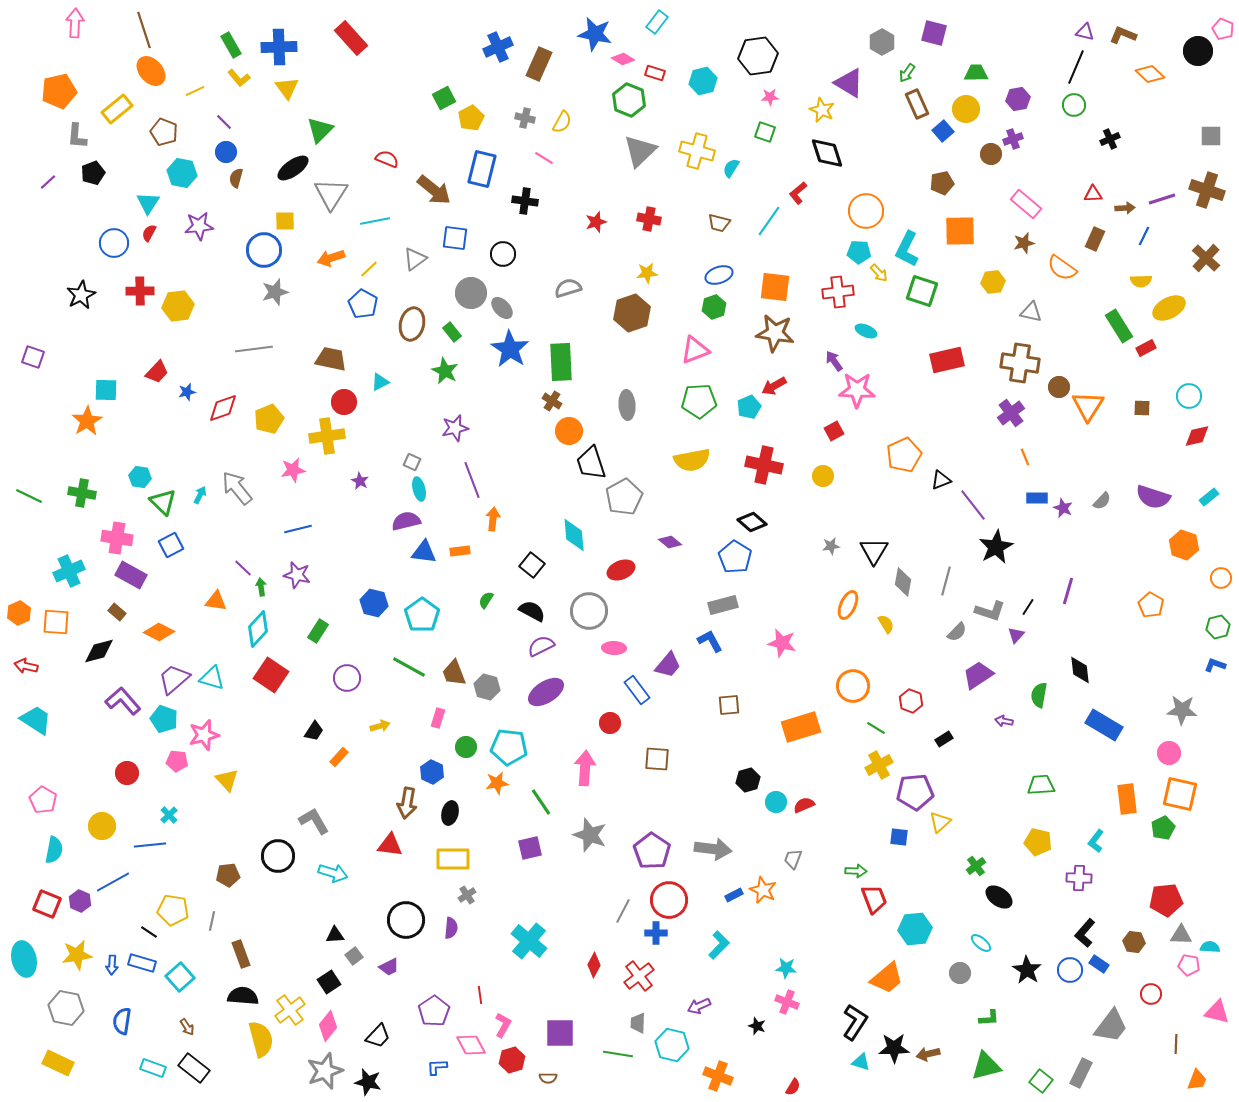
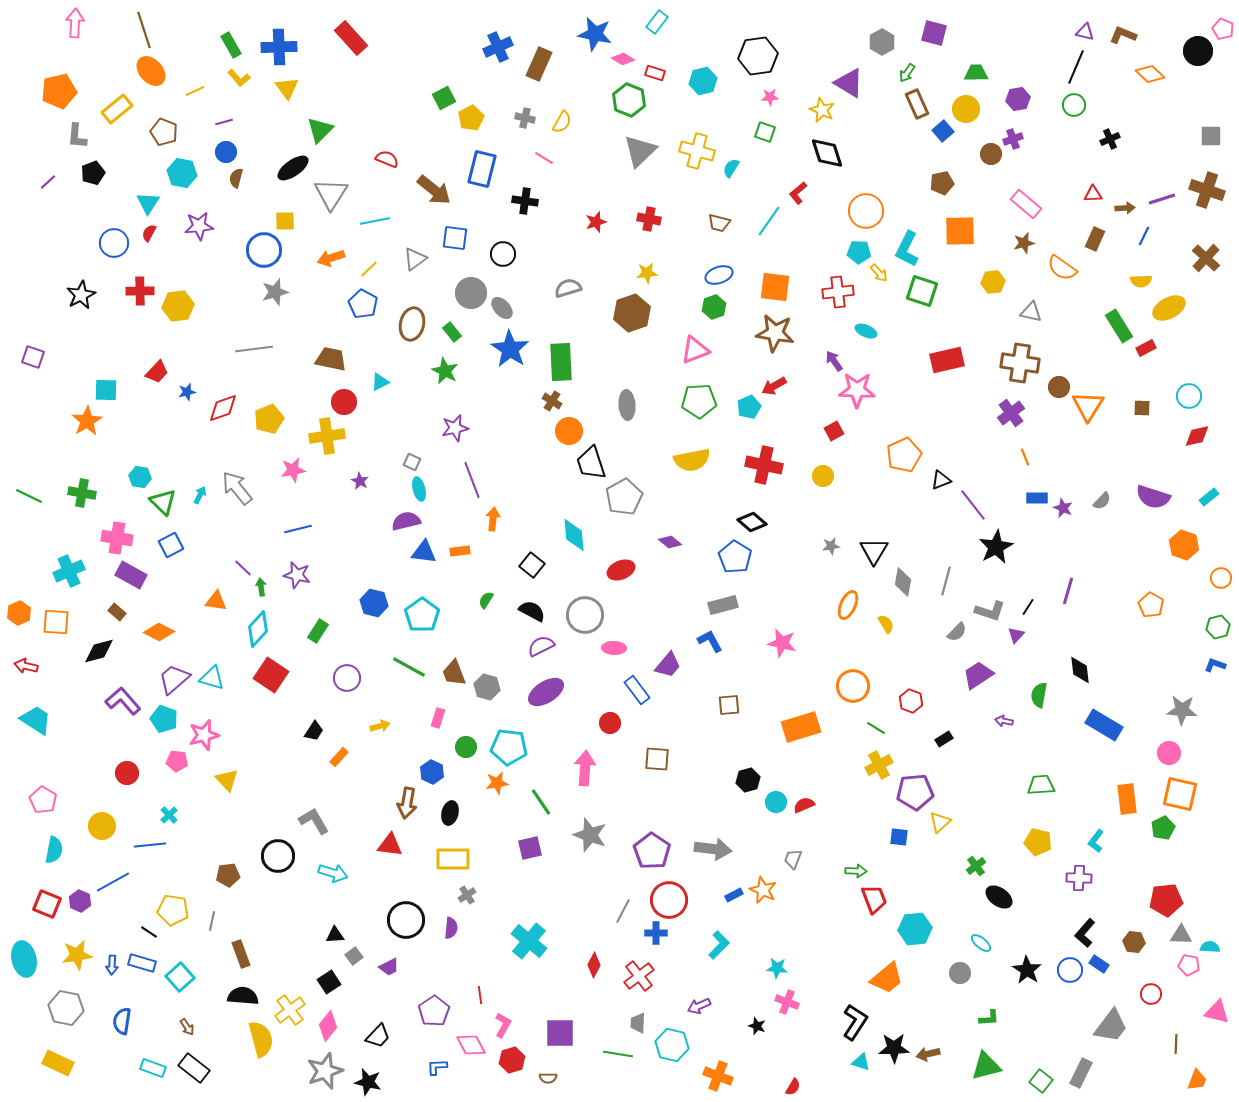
purple line at (224, 122): rotated 60 degrees counterclockwise
gray circle at (589, 611): moved 4 px left, 4 px down
cyan star at (786, 968): moved 9 px left
